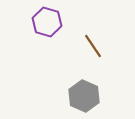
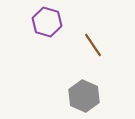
brown line: moved 1 px up
